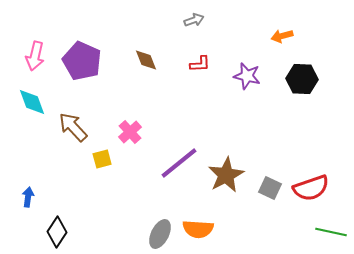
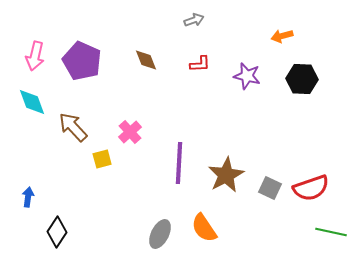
purple line: rotated 48 degrees counterclockwise
orange semicircle: moved 6 px right, 1 px up; rotated 52 degrees clockwise
